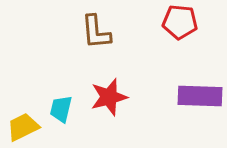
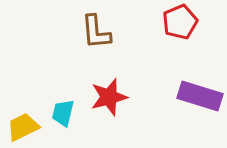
red pentagon: rotated 28 degrees counterclockwise
purple rectangle: rotated 15 degrees clockwise
cyan trapezoid: moved 2 px right, 4 px down
